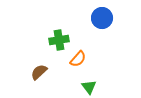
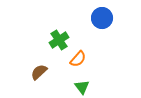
green cross: rotated 24 degrees counterclockwise
green triangle: moved 7 px left
